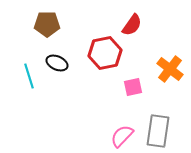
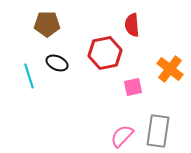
red semicircle: rotated 140 degrees clockwise
